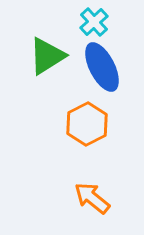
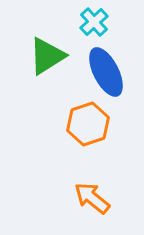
blue ellipse: moved 4 px right, 5 px down
orange hexagon: moved 1 px right; rotated 9 degrees clockwise
